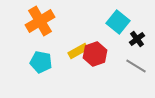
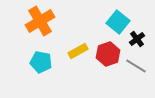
red hexagon: moved 13 px right
